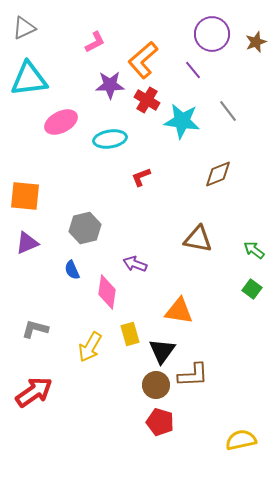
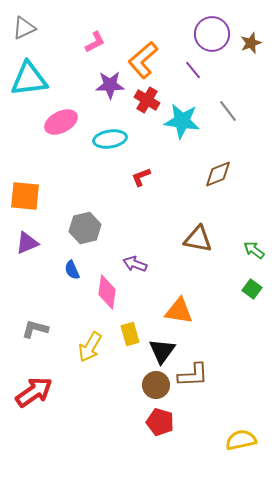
brown star: moved 5 px left, 1 px down
